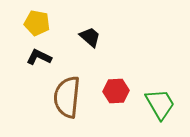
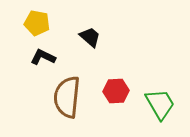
black L-shape: moved 4 px right
